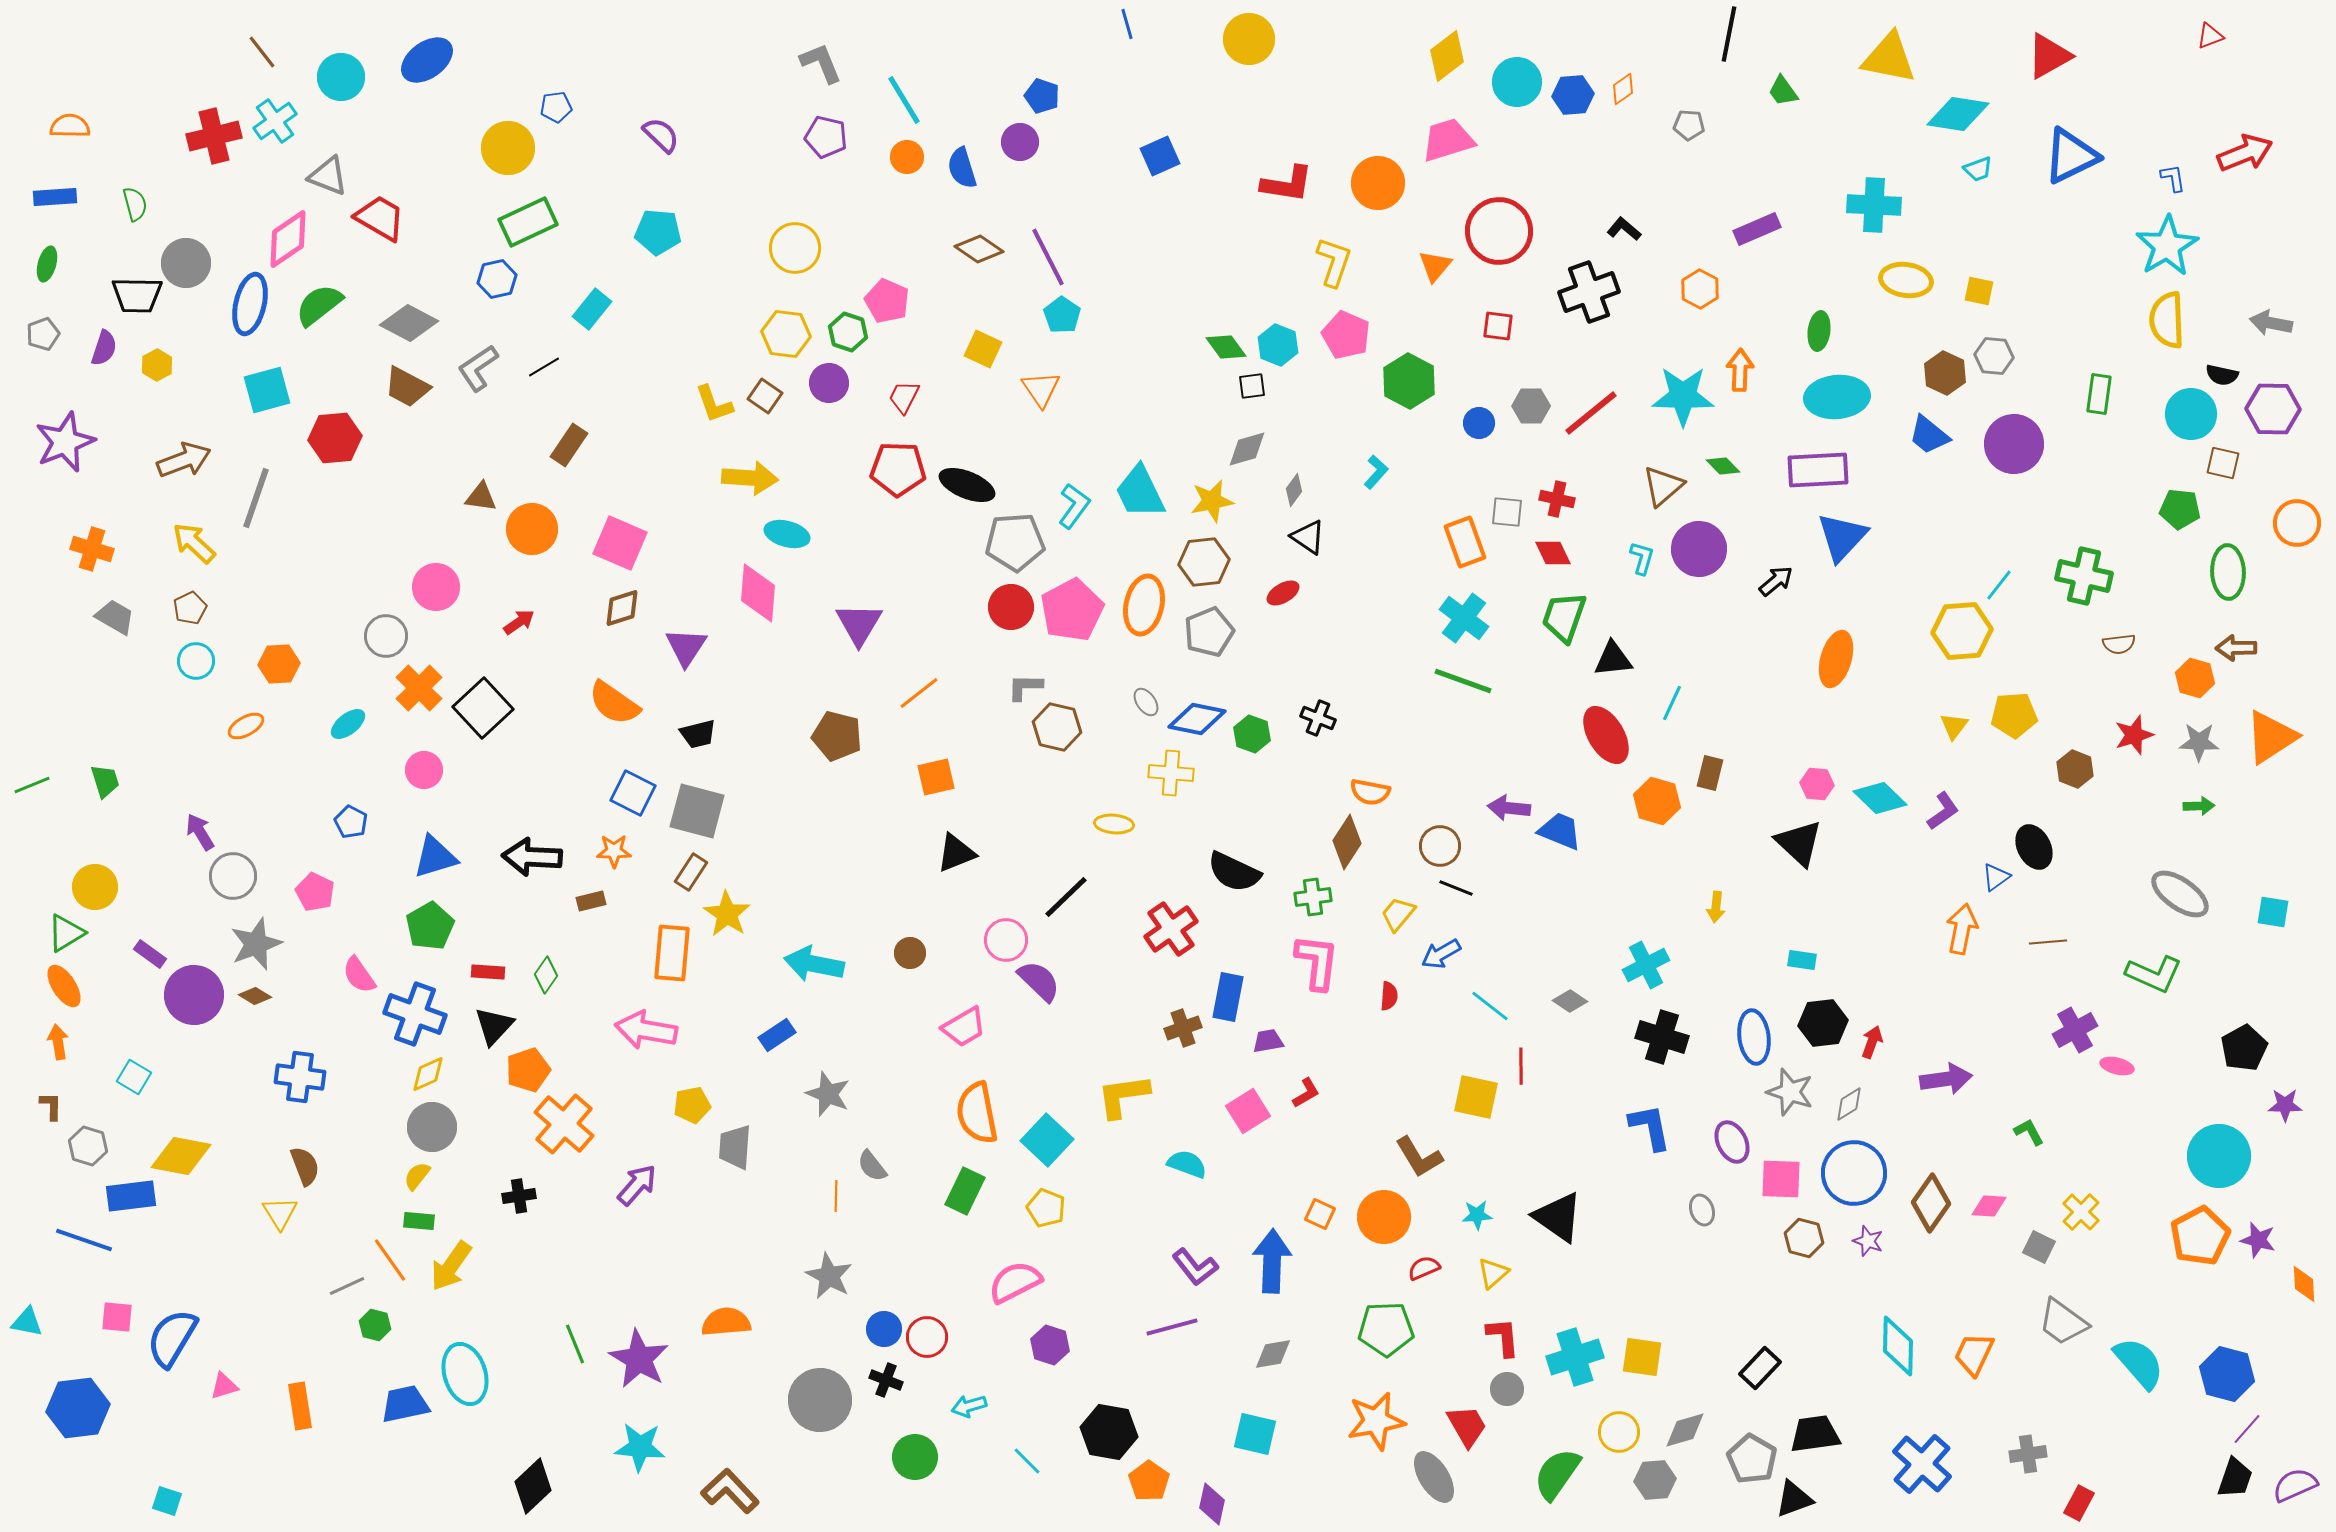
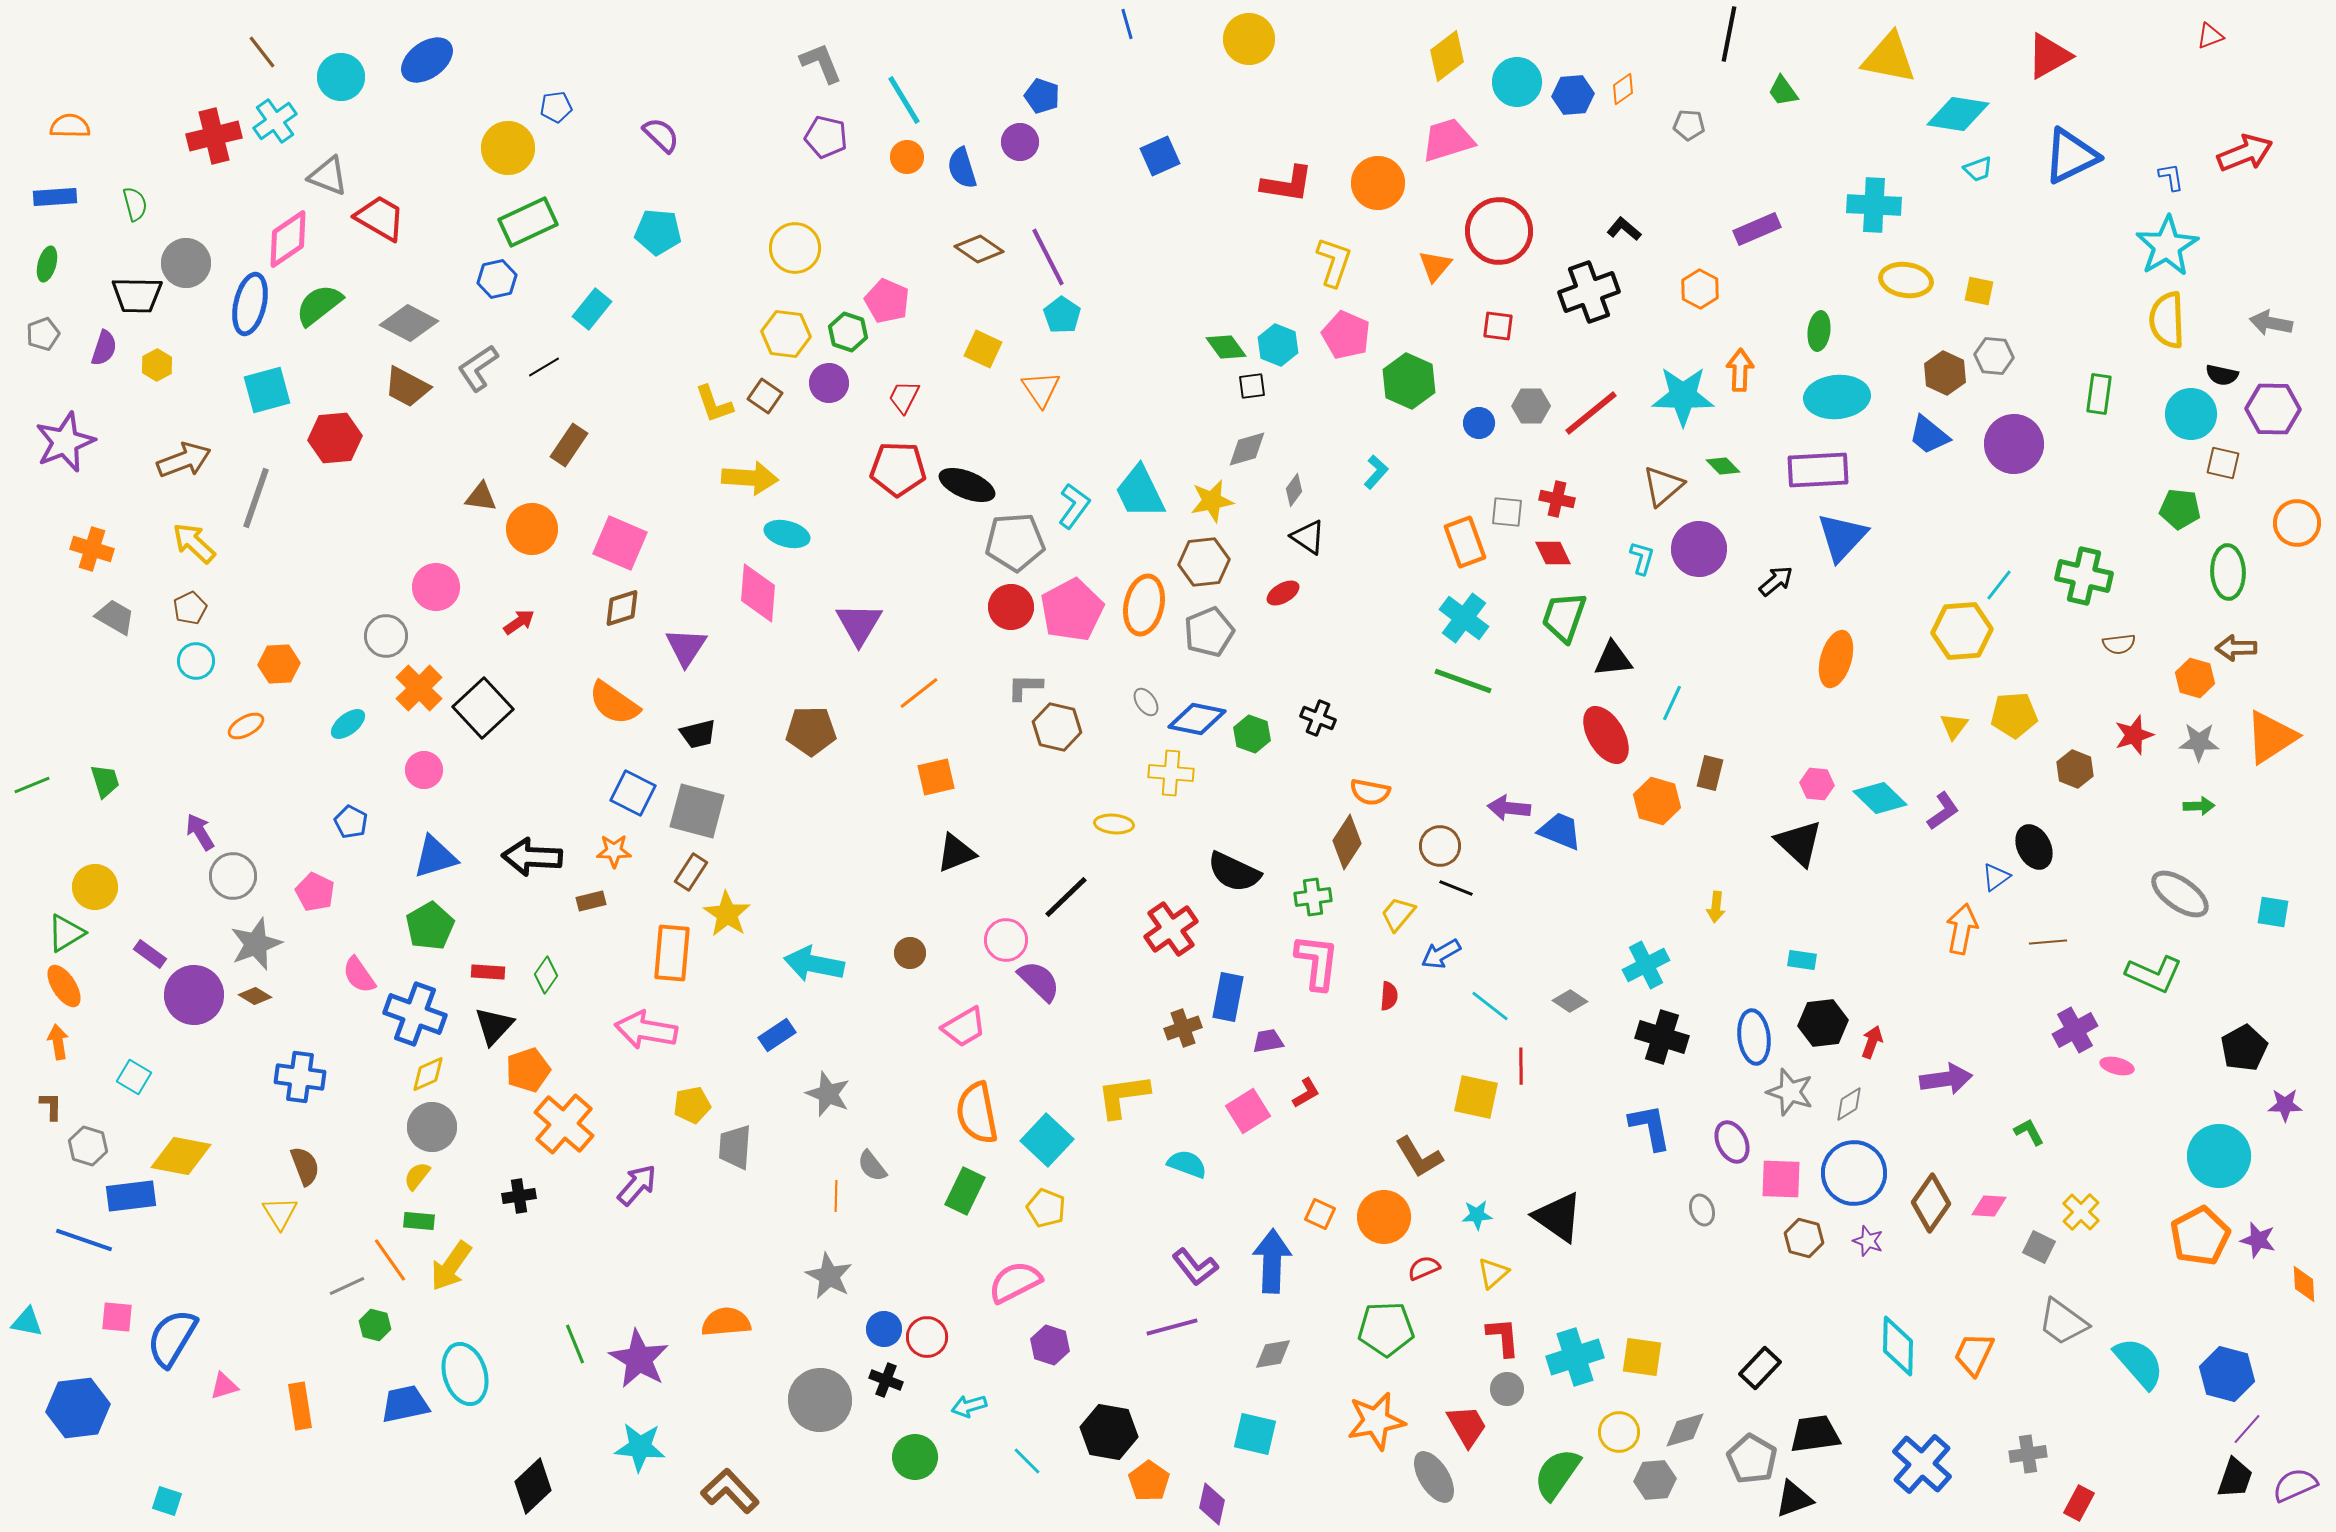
blue L-shape at (2173, 178): moved 2 px left, 1 px up
green hexagon at (1409, 381): rotated 4 degrees counterclockwise
brown pentagon at (837, 736): moved 26 px left, 5 px up; rotated 15 degrees counterclockwise
